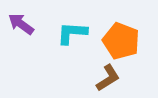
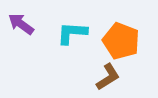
brown L-shape: moved 1 px up
